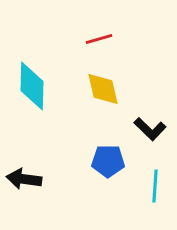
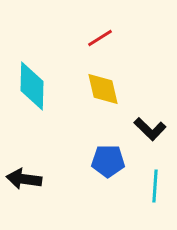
red line: moved 1 px right, 1 px up; rotated 16 degrees counterclockwise
